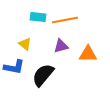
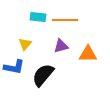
orange line: rotated 10 degrees clockwise
yellow triangle: rotated 32 degrees clockwise
